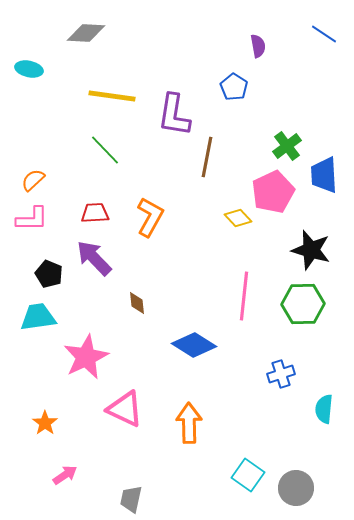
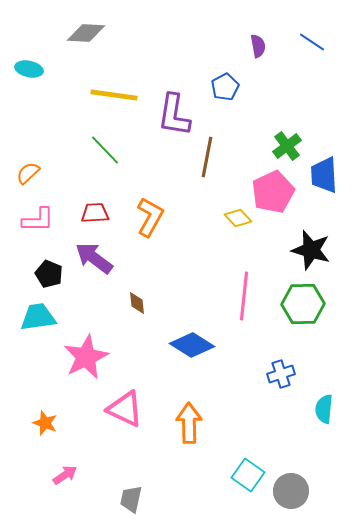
blue line: moved 12 px left, 8 px down
blue pentagon: moved 9 px left; rotated 12 degrees clockwise
yellow line: moved 2 px right, 1 px up
orange semicircle: moved 5 px left, 7 px up
pink L-shape: moved 6 px right, 1 px down
purple arrow: rotated 9 degrees counterclockwise
blue diamond: moved 2 px left
orange star: rotated 15 degrees counterclockwise
gray circle: moved 5 px left, 3 px down
